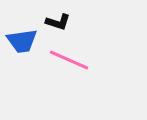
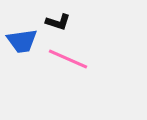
pink line: moved 1 px left, 1 px up
